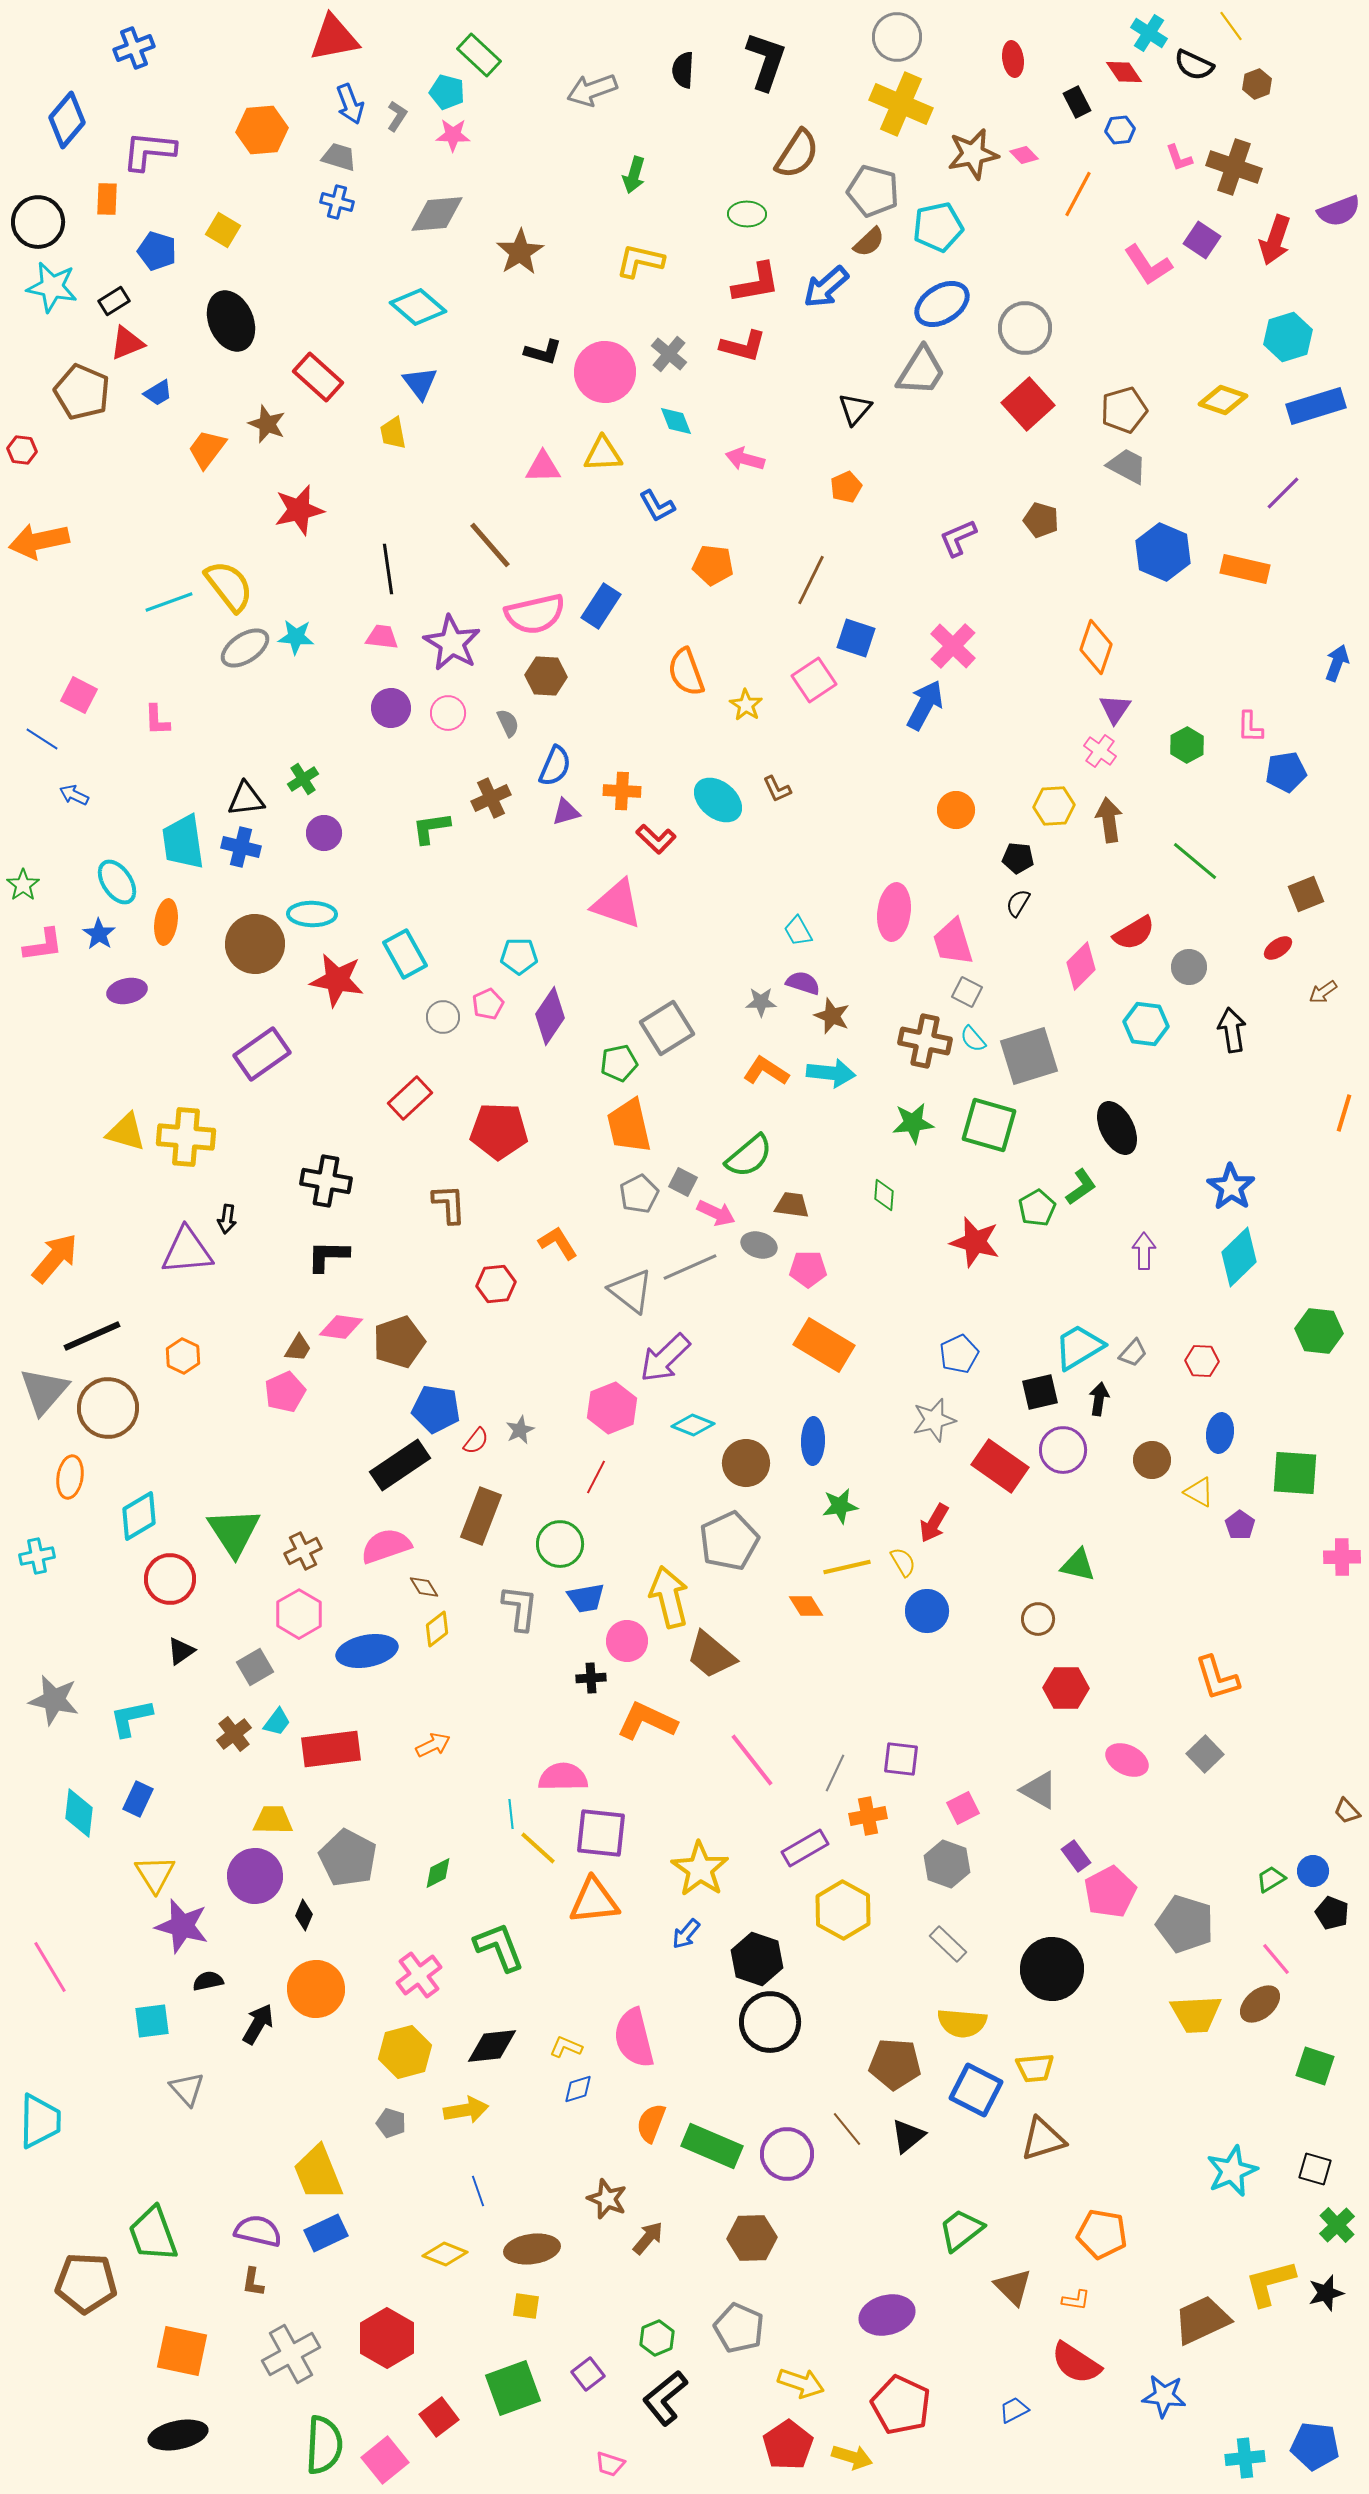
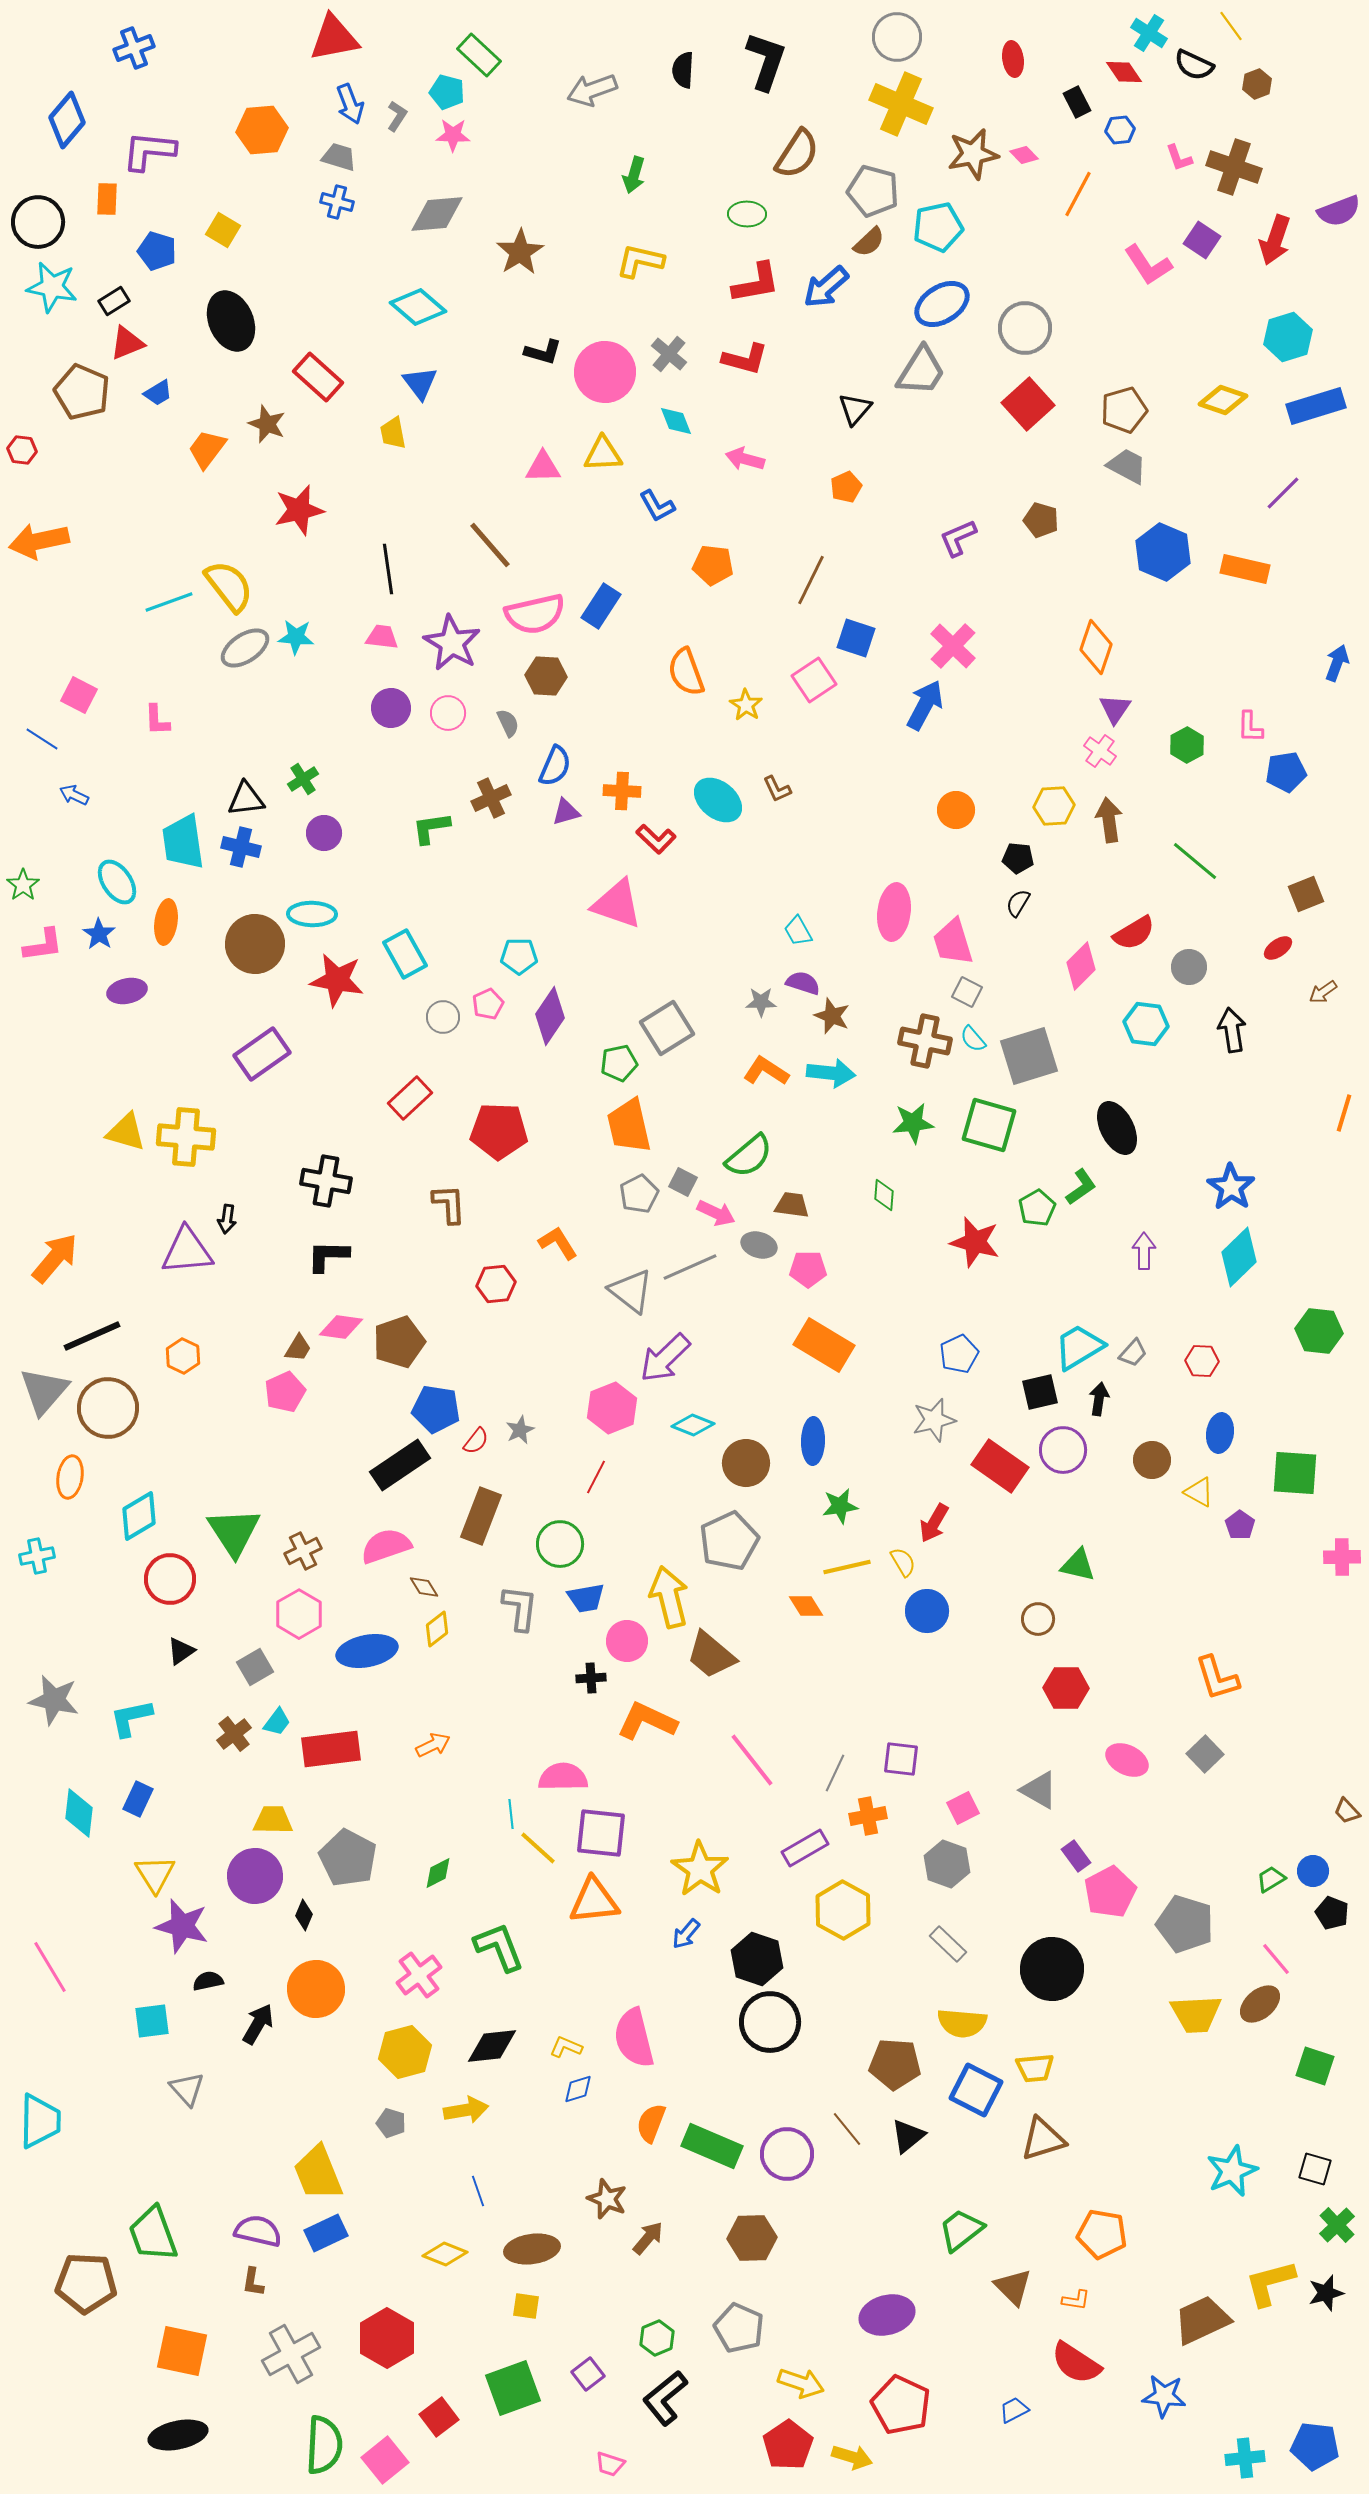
red L-shape at (743, 346): moved 2 px right, 13 px down
